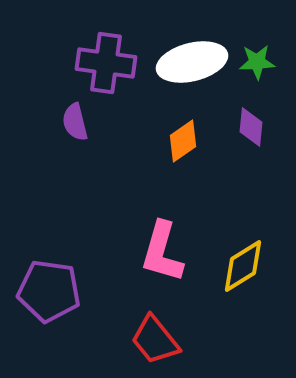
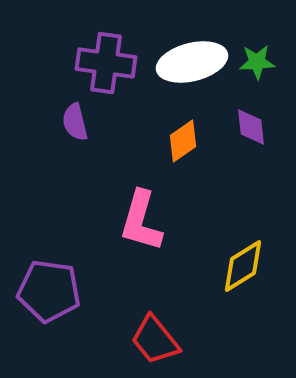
purple diamond: rotated 12 degrees counterclockwise
pink L-shape: moved 21 px left, 31 px up
